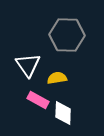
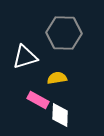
gray hexagon: moved 3 px left, 2 px up
white triangle: moved 3 px left, 8 px up; rotated 48 degrees clockwise
white diamond: moved 3 px left, 2 px down
